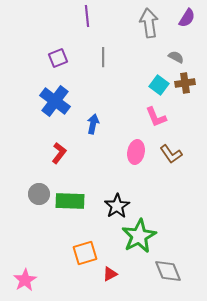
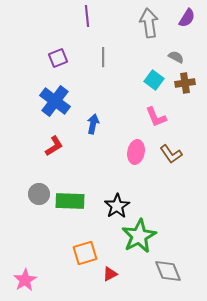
cyan square: moved 5 px left, 5 px up
red L-shape: moved 5 px left, 7 px up; rotated 20 degrees clockwise
